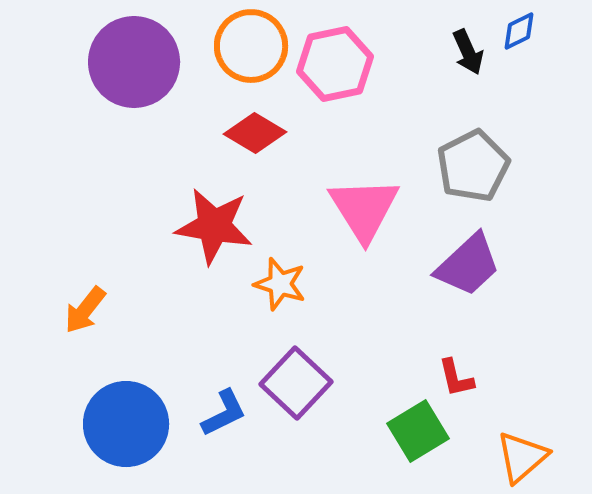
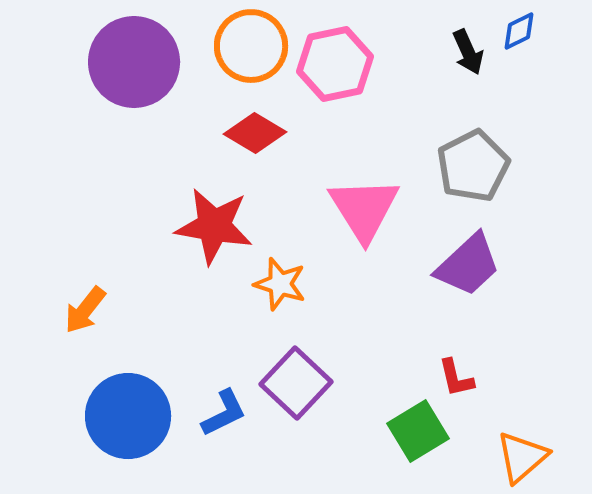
blue circle: moved 2 px right, 8 px up
